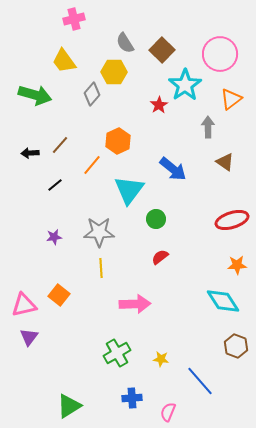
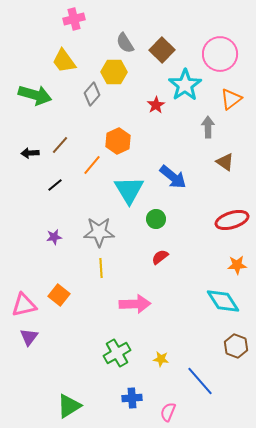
red star: moved 3 px left
blue arrow: moved 8 px down
cyan triangle: rotated 8 degrees counterclockwise
